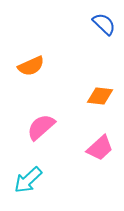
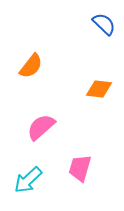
orange semicircle: rotated 28 degrees counterclockwise
orange diamond: moved 1 px left, 7 px up
pink trapezoid: moved 20 px left, 20 px down; rotated 148 degrees clockwise
